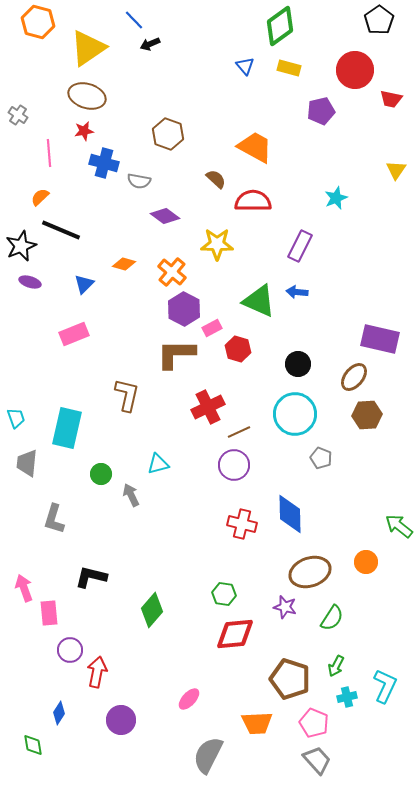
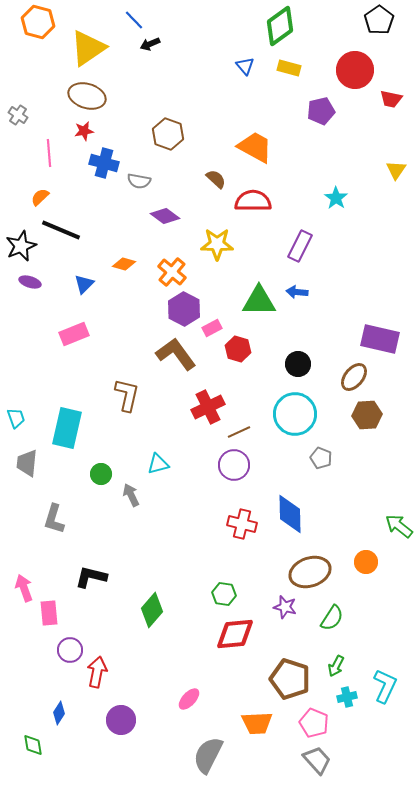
cyan star at (336, 198): rotated 15 degrees counterclockwise
green triangle at (259, 301): rotated 24 degrees counterclockwise
brown L-shape at (176, 354): rotated 54 degrees clockwise
